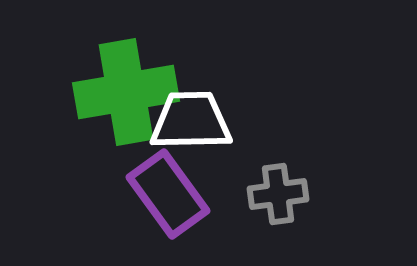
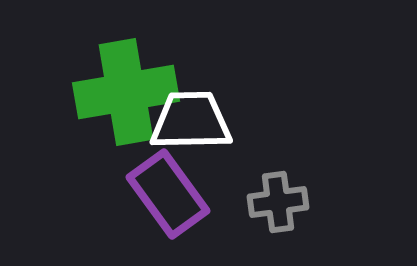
gray cross: moved 8 px down
